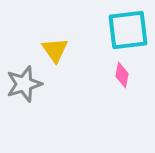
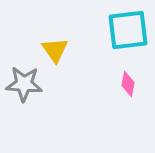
pink diamond: moved 6 px right, 9 px down
gray star: rotated 21 degrees clockwise
